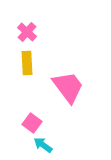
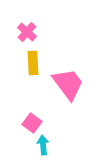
yellow rectangle: moved 6 px right
pink trapezoid: moved 3 px up
cyan arrow: rotated 48 degrees clockwise
